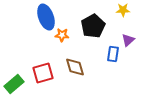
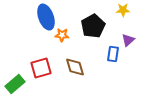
red square: moved 2 px left, 5 px up
green rectangle: moved 1 px right
